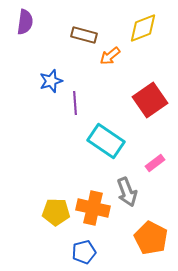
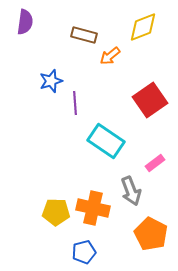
yellow diamond: moved 1 px up
gray arrow: moved 4 px right, 1 px up
orange pentagon: moved 4 px up
